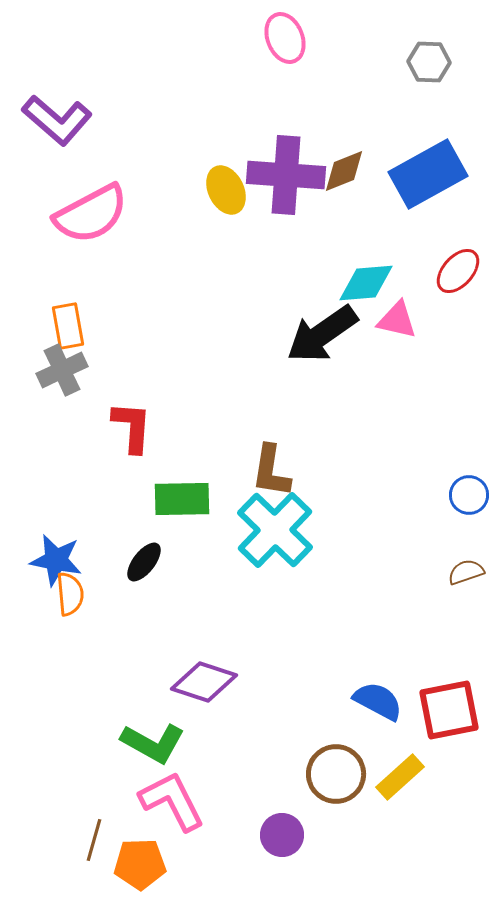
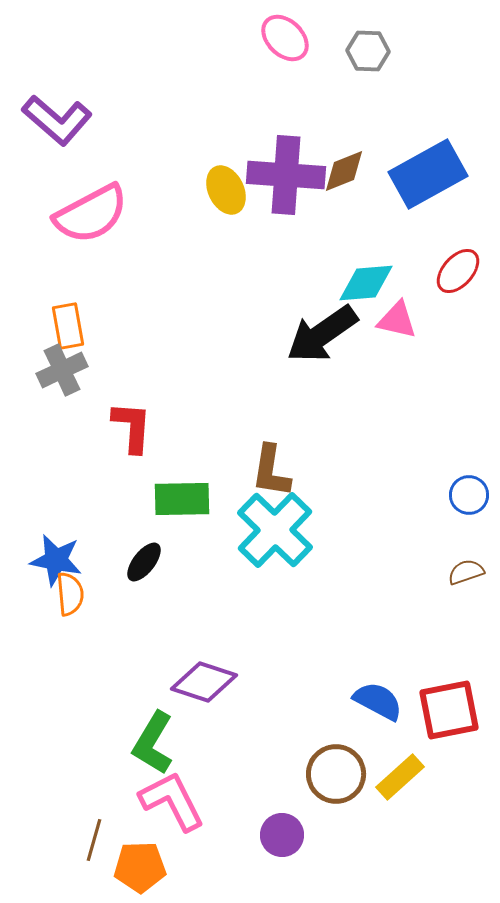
pink ellipse: rotated 24 degrees counterclockwise
gray hexagon: moved 61 px left, 11 px up
green L-shape: rotated 92 degrees clockwise
orange pentagon: moved 3 px down
